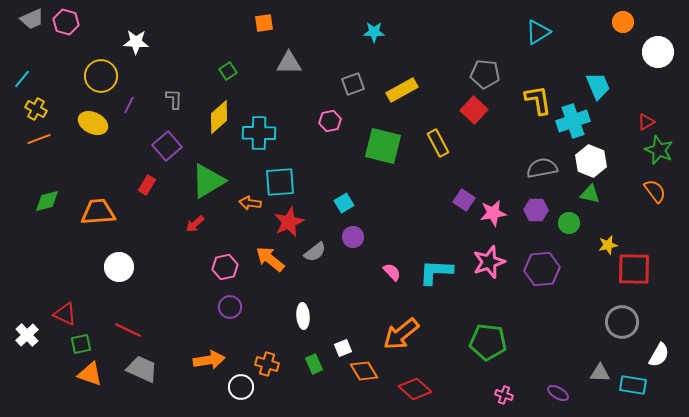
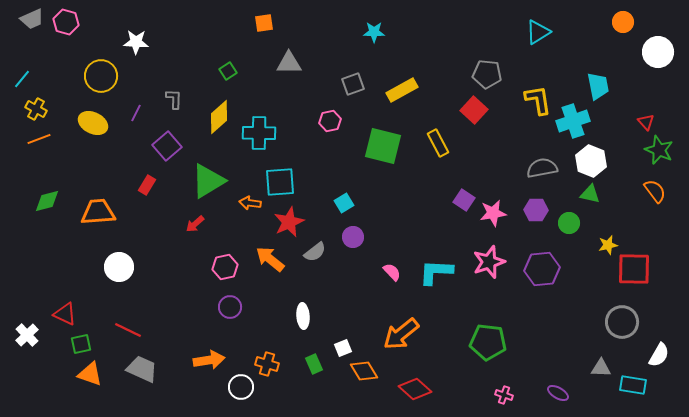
gray pentagon at (485, 74): moved 2 px right
cyan trapezoid at (598, 86): rotated 12 degrees clockwise
purple line at (129, 105): moved 7 px right, 8 px down
red triangle at (646, 122): rotated 42 degrees counterclockwise
gray triangle at (600, 373): moved 1 px right, 5 px up
